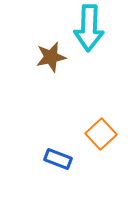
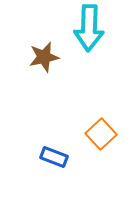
brown star: moved 7 px left
blue rectangle: moved 4 px left, 2 px up
